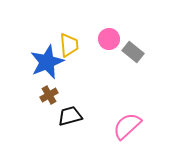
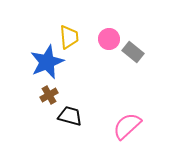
yellow trapezoid: moved 8 px up
black trapezoid: rotated 30 degrees clockwise
